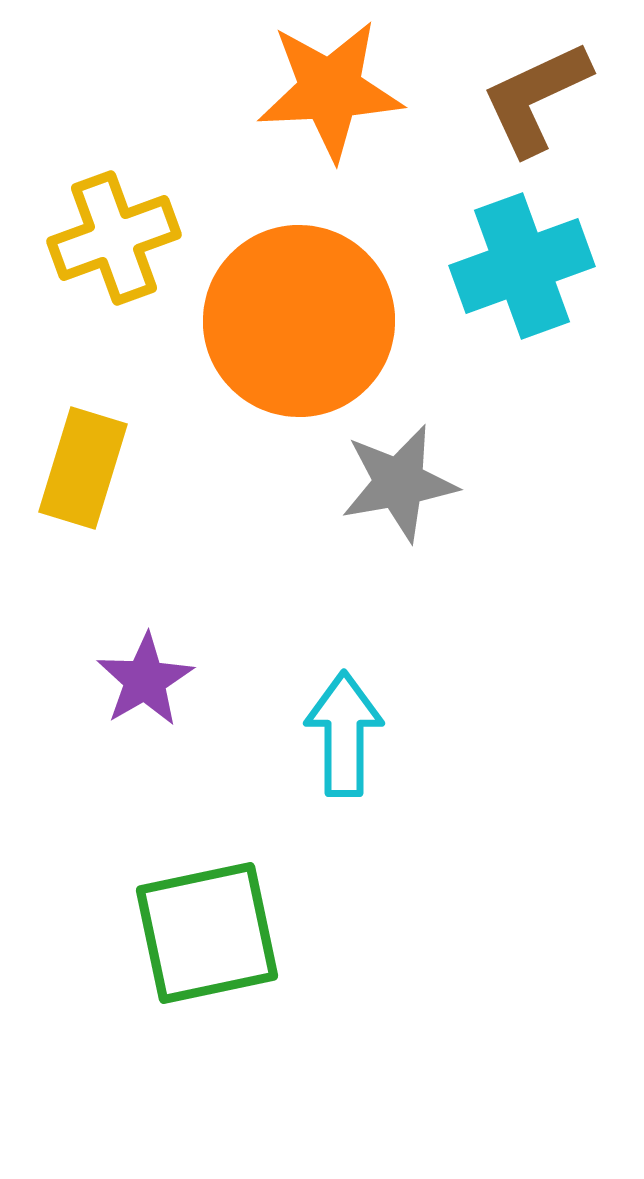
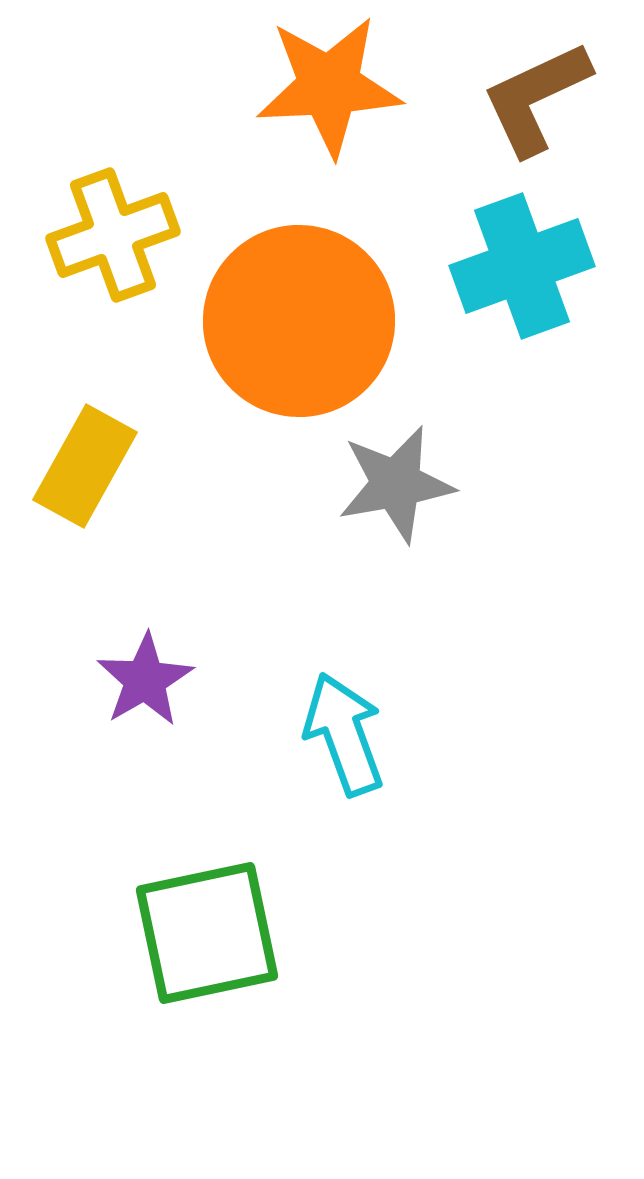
orange star: moved 1 px left, 4 px up
yellow cross: moved 1 px left, 3 px up
yellow rectangle: moved 2 px right, 2 px up; rotated 12 degrees clockwise
gray star: moved 3 px left, 1 px down
cyan arrow: rotated 20 degrees counterclockwise
